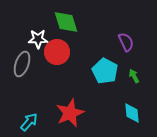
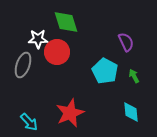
gray ellipse: moved 1 px right, 1 px down
cyan diamond: moved 1 px left, 1 px up
cyan arrow: rotated 96 degrees clockwise
